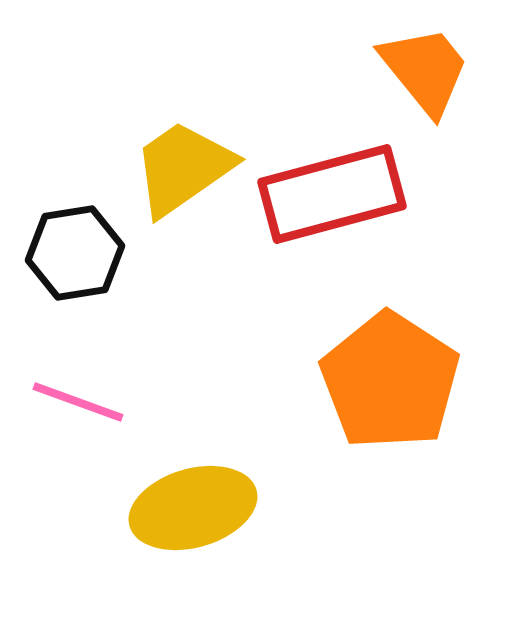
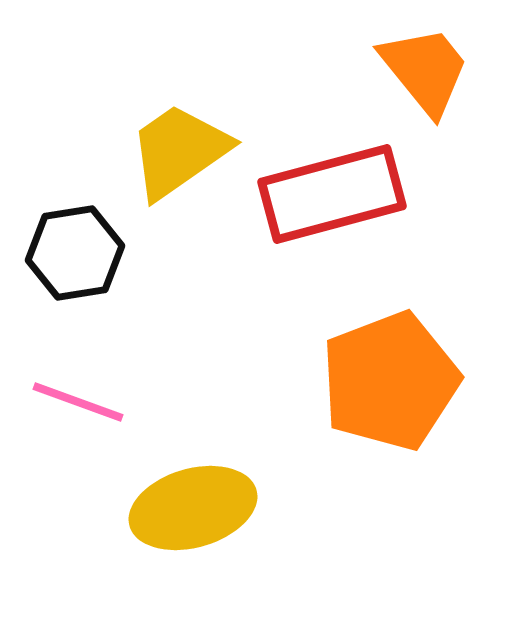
yellow trapezoid: moved 4 px left, 17 px up
orange pentagon: rotated 18 degrees clockwise
